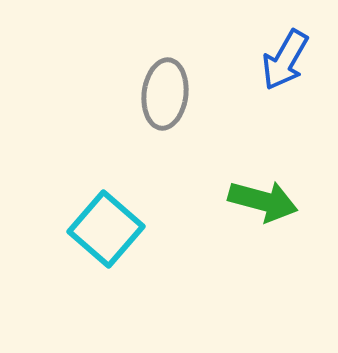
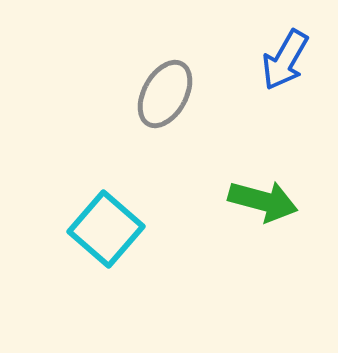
gray ellipse: rotated 22 degrees clockwise
